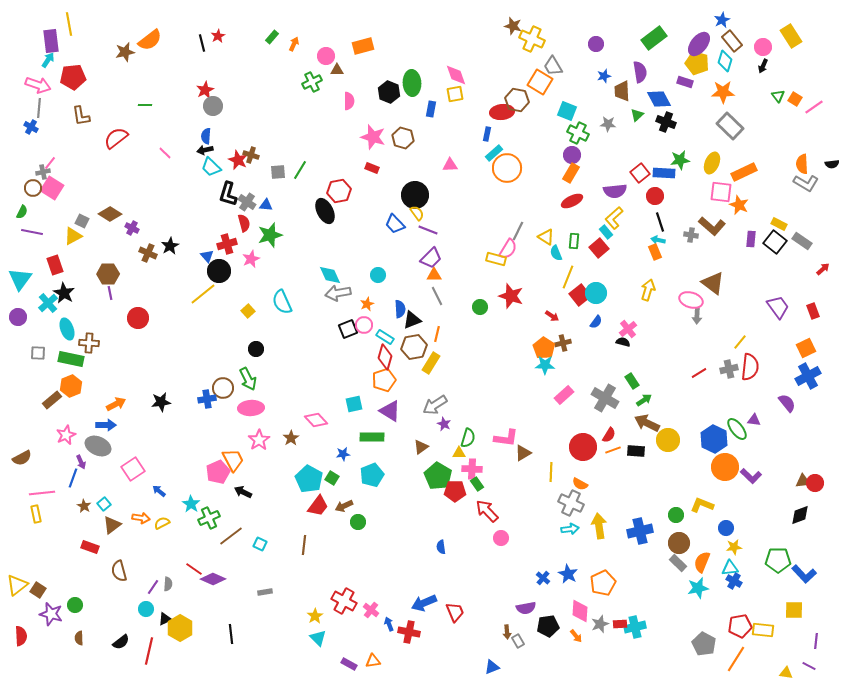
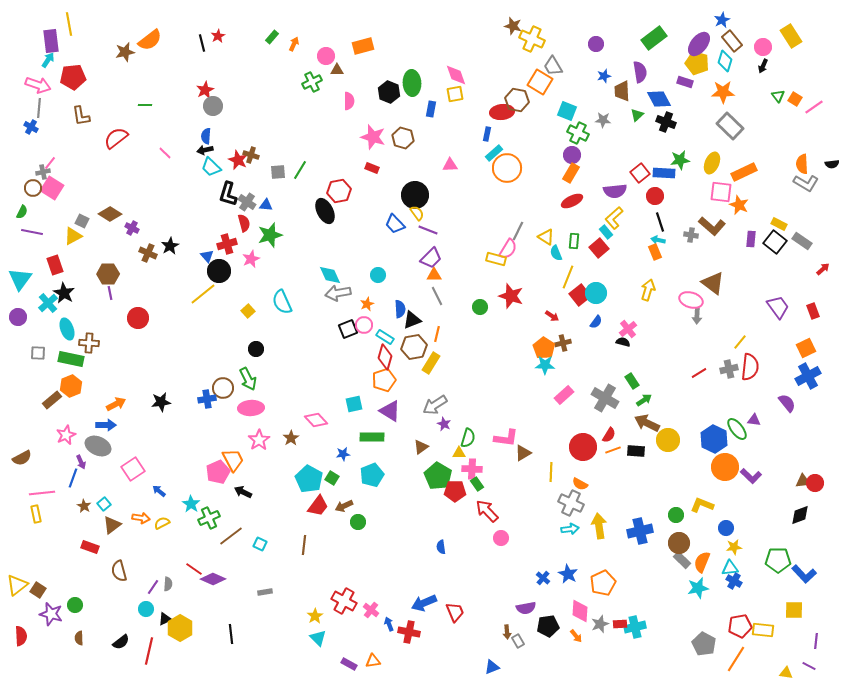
gray star at (608, 124): moved 5 px left, 4 px up
gray rectangle at (678, 563): moved 4 px right, 3 px up
